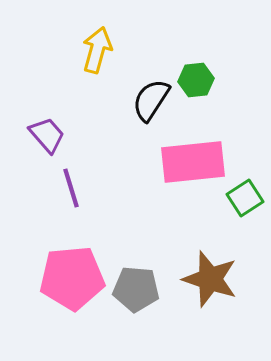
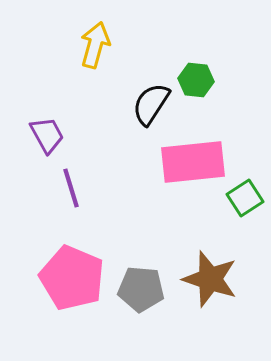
yellow arrow: moved 2 px left, 5 px up
green hexagon: rotated 12 degrees clockwise
black semicircle: moved 4 px down
purple trapezoid: rotated 12 degrees clockwise
pink pentagon: rotated 28 degrees clockwise
gray pentagon: moved 5 px right
